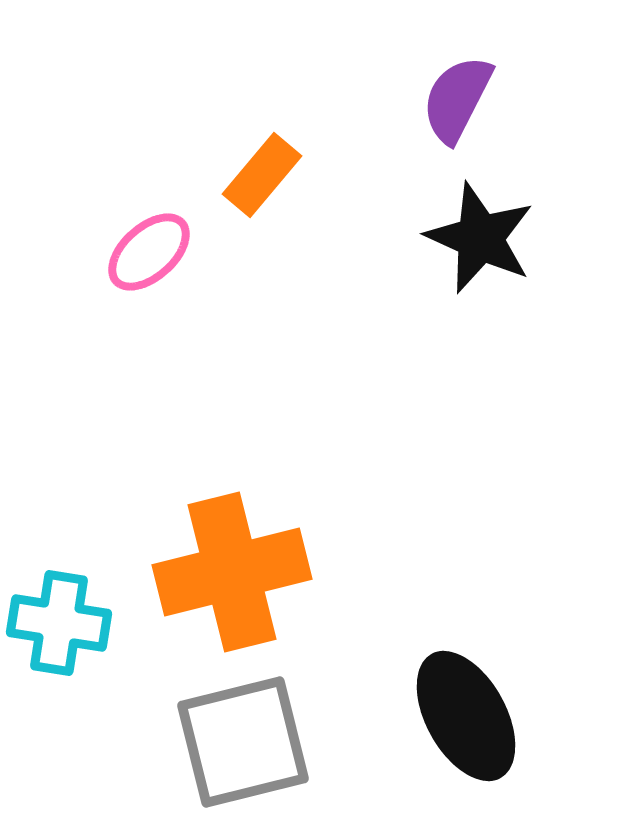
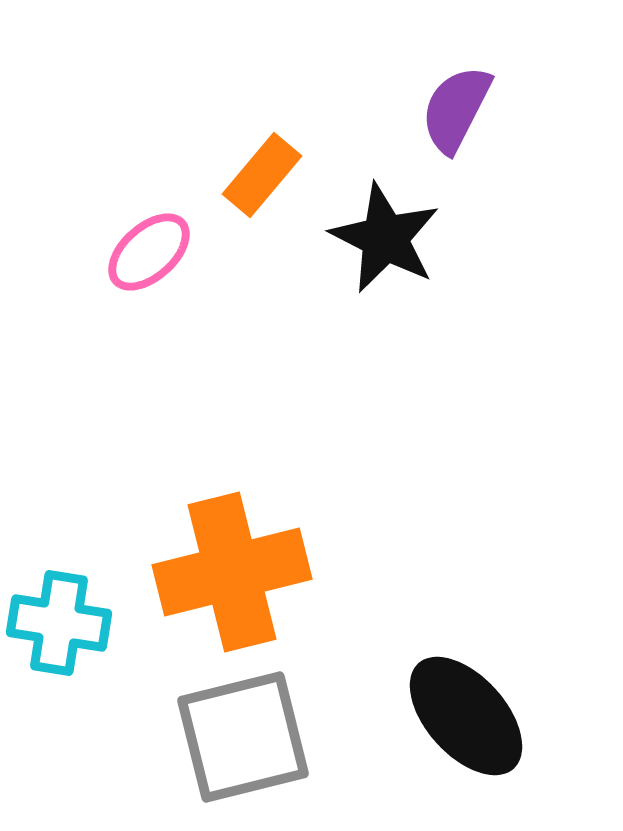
purple semicircle: moved 1 px left, 10 px down
black star: moved 95 px left; rotated 3 degrees clockwise
black ellipse: rotated 13 degrees counterclockwise
gray square: moved 5 px up
